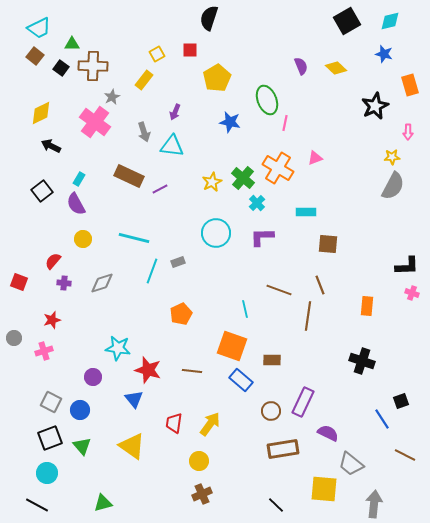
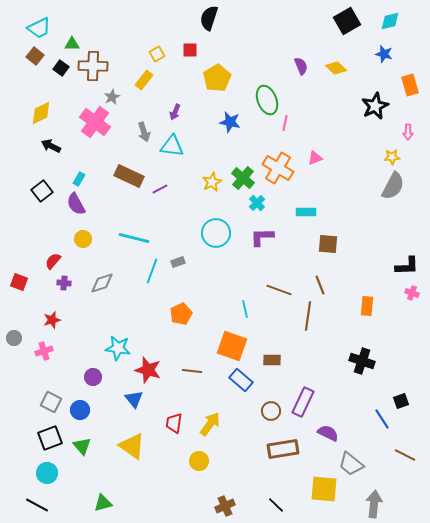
brown cross at (202, 494): moved 23 px right, 12 px down
